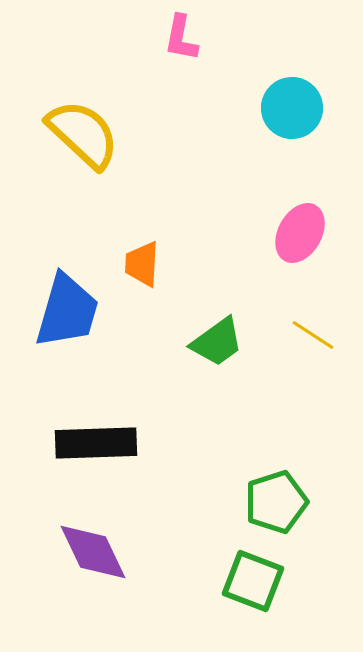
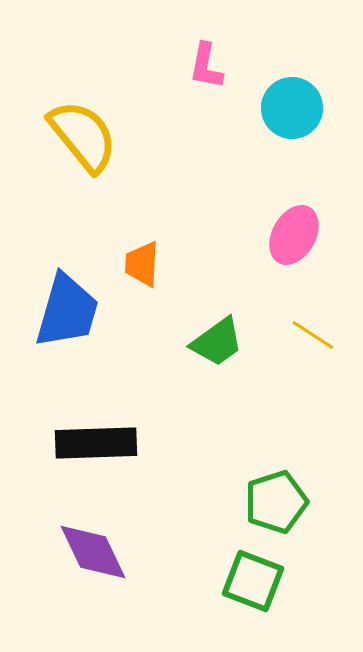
pink L-shape: moved 25 px right, 28 px down
yellow semicircle: moved 2 px down; rotated 8 degrees clockwise
pink ellipse: moved 6 px left, 2 px down
